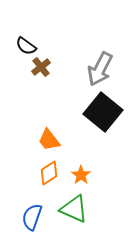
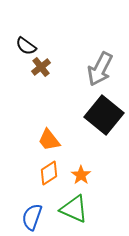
black square: moved 1 px right, 3 px down
